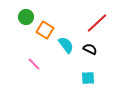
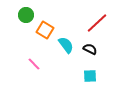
green circle: moved 2 px up
cyan square: moved 2 px right, 2 px up
